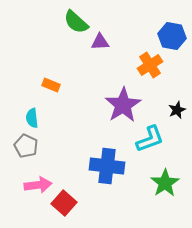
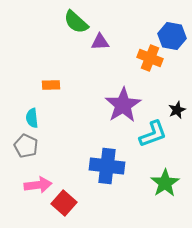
orange cross: moved 7 px up; rotated 35 degrees counterclockwise
orange rectangle: rotated 24 degrees counterclockwise
cyan L-shape: moved 3 px right, 5 px up
